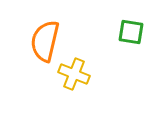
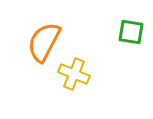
orange semicircle: moved 1 px left, 1 px down; rotated 15 degrees clockwise
